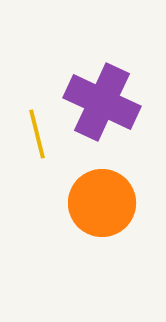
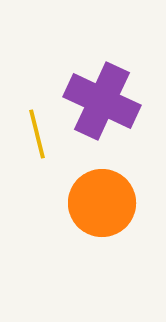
purple cross: moved 1 px up
